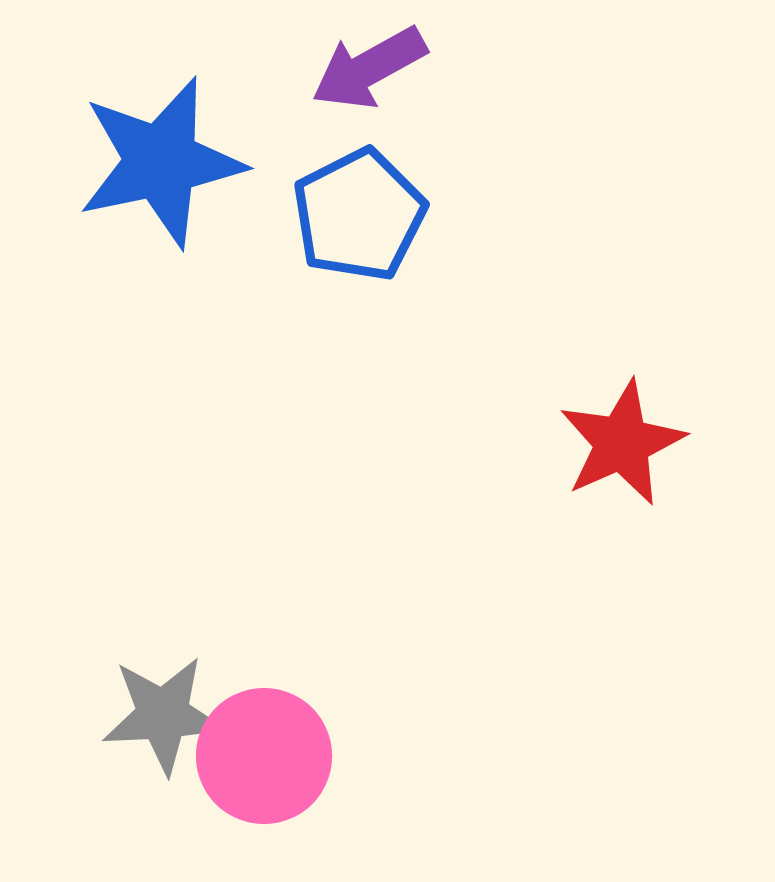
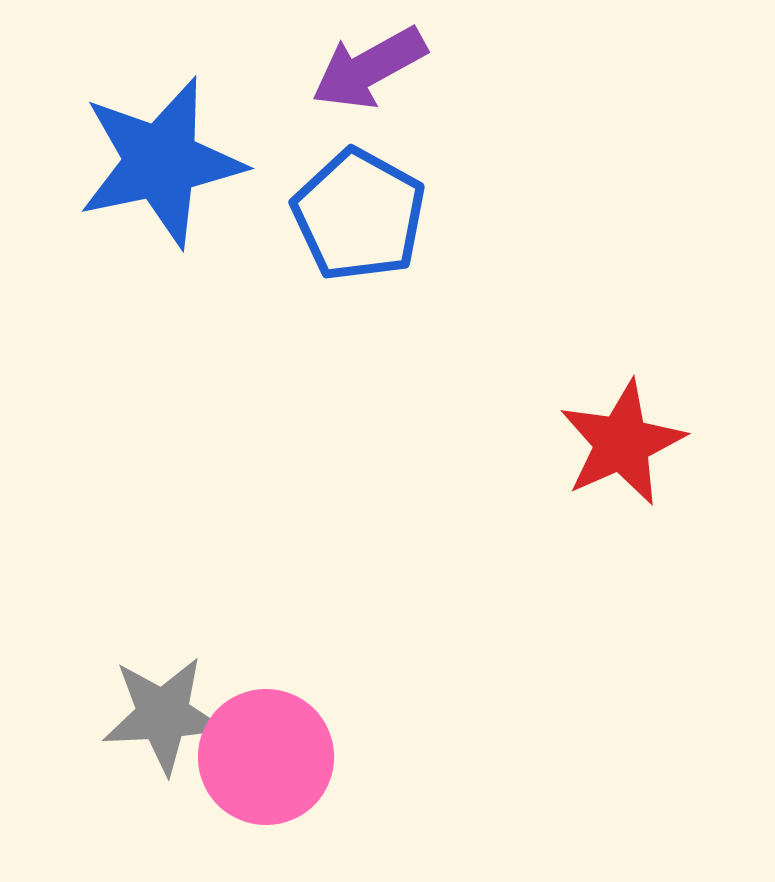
blue pentagon: rotated 16 degrees counterclockwise
pink circle: moved 2 px right, 1 px down
